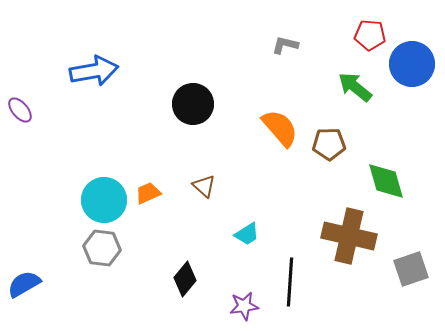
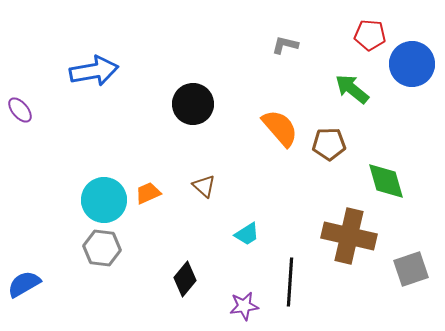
green arrow: moved 3 px left, 2 px down
